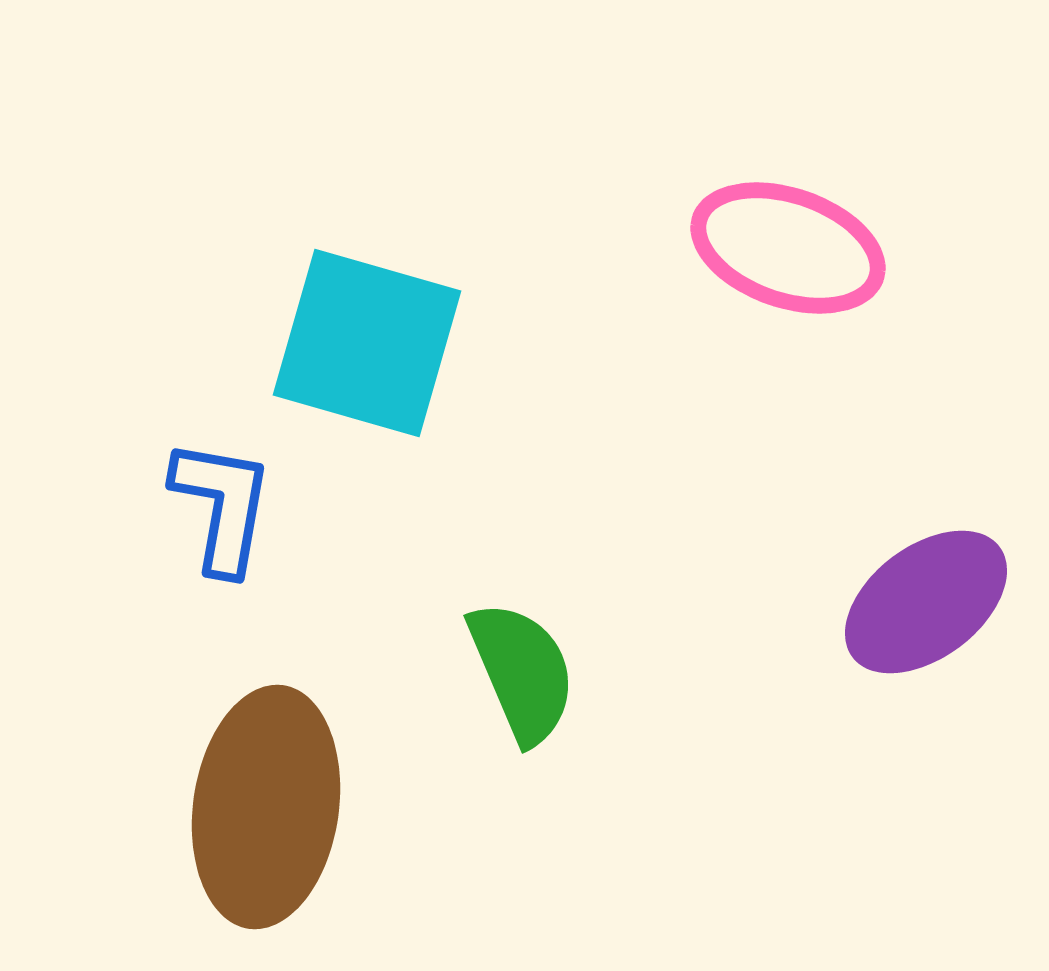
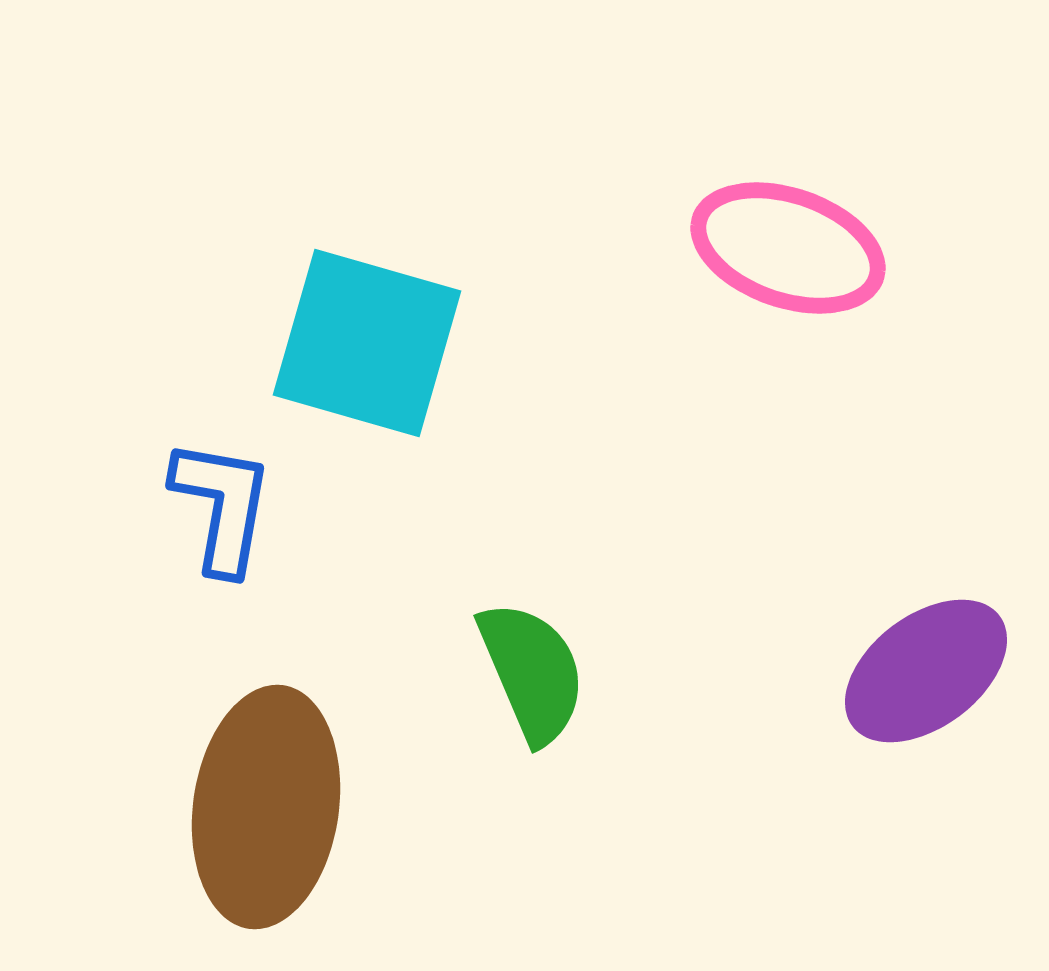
purple ellipse: moved 69 px down
green semicircle: moved 10 px right
